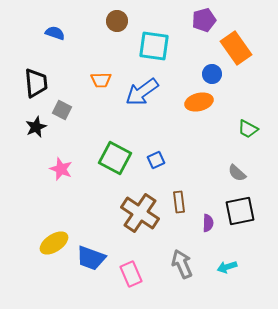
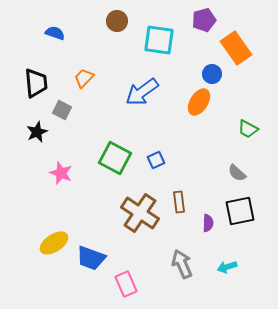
cyan square: moved 5 px right, 6 px up
orange trapezoid: moved 17 px left, 2 px up; rotated 135 degrees clockwise
orange ellipse: rotated 44 degrees counterclockwise
black star: moved 1 px right, 5 px down
pink star: moved 4 px down
pink rectangle: moved 5 px left, 10 px down
